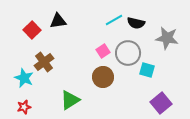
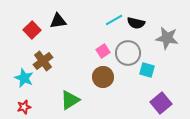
brown cross: moved 1 px left, 1 px up
